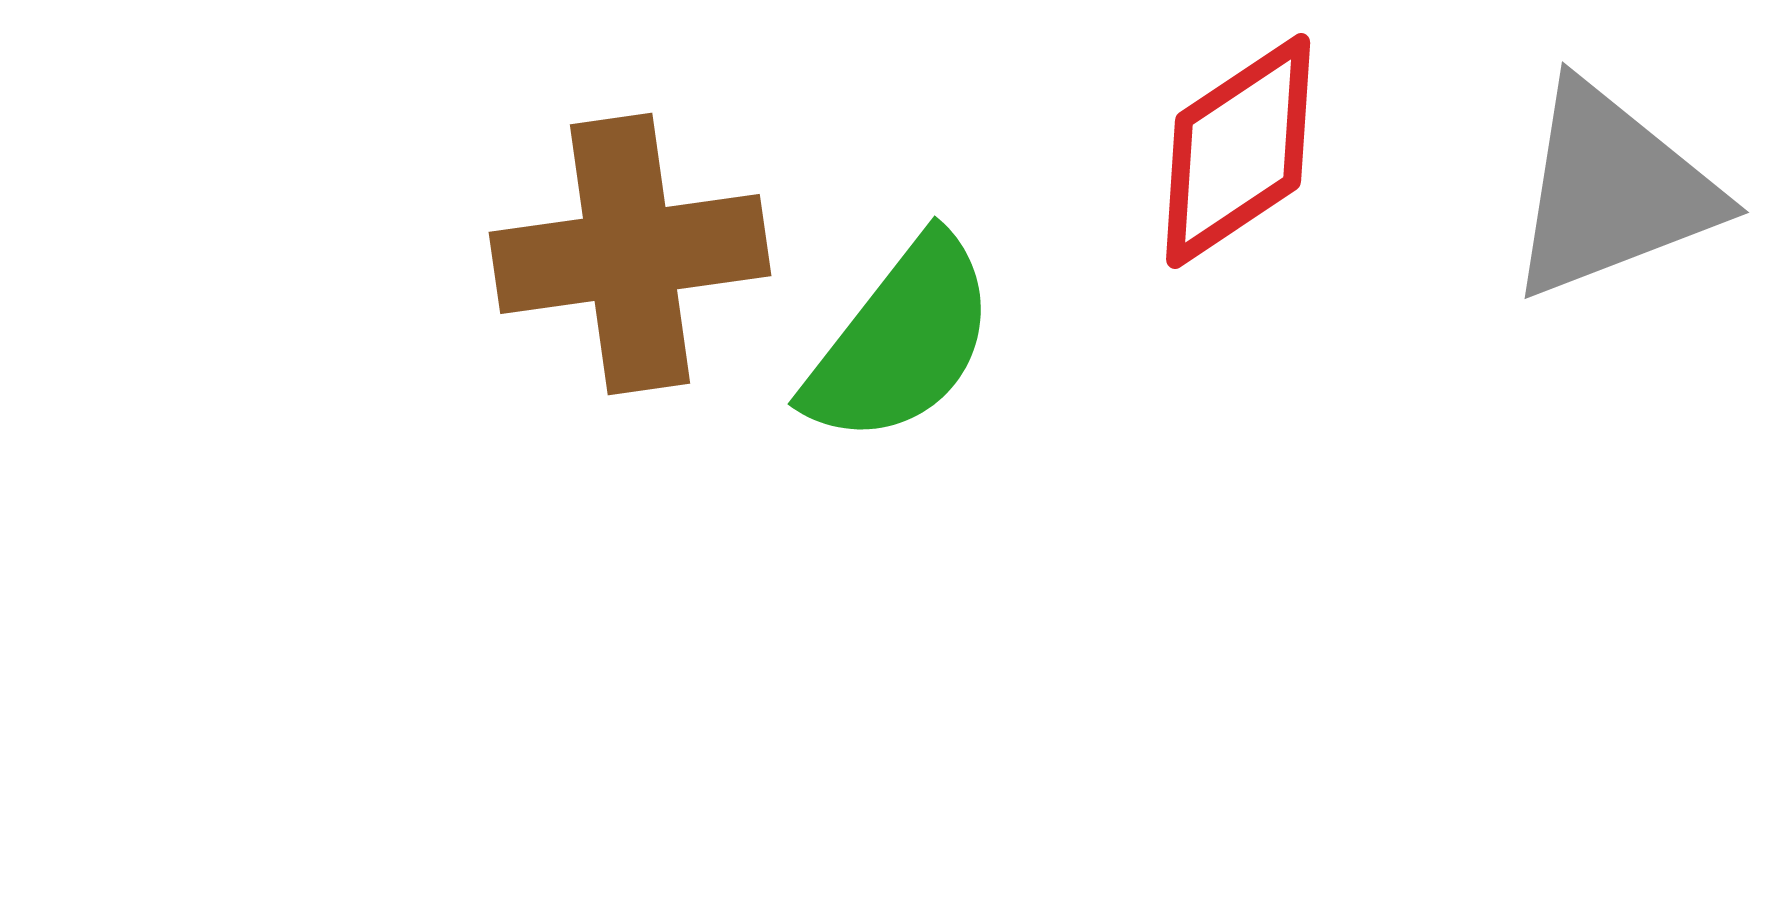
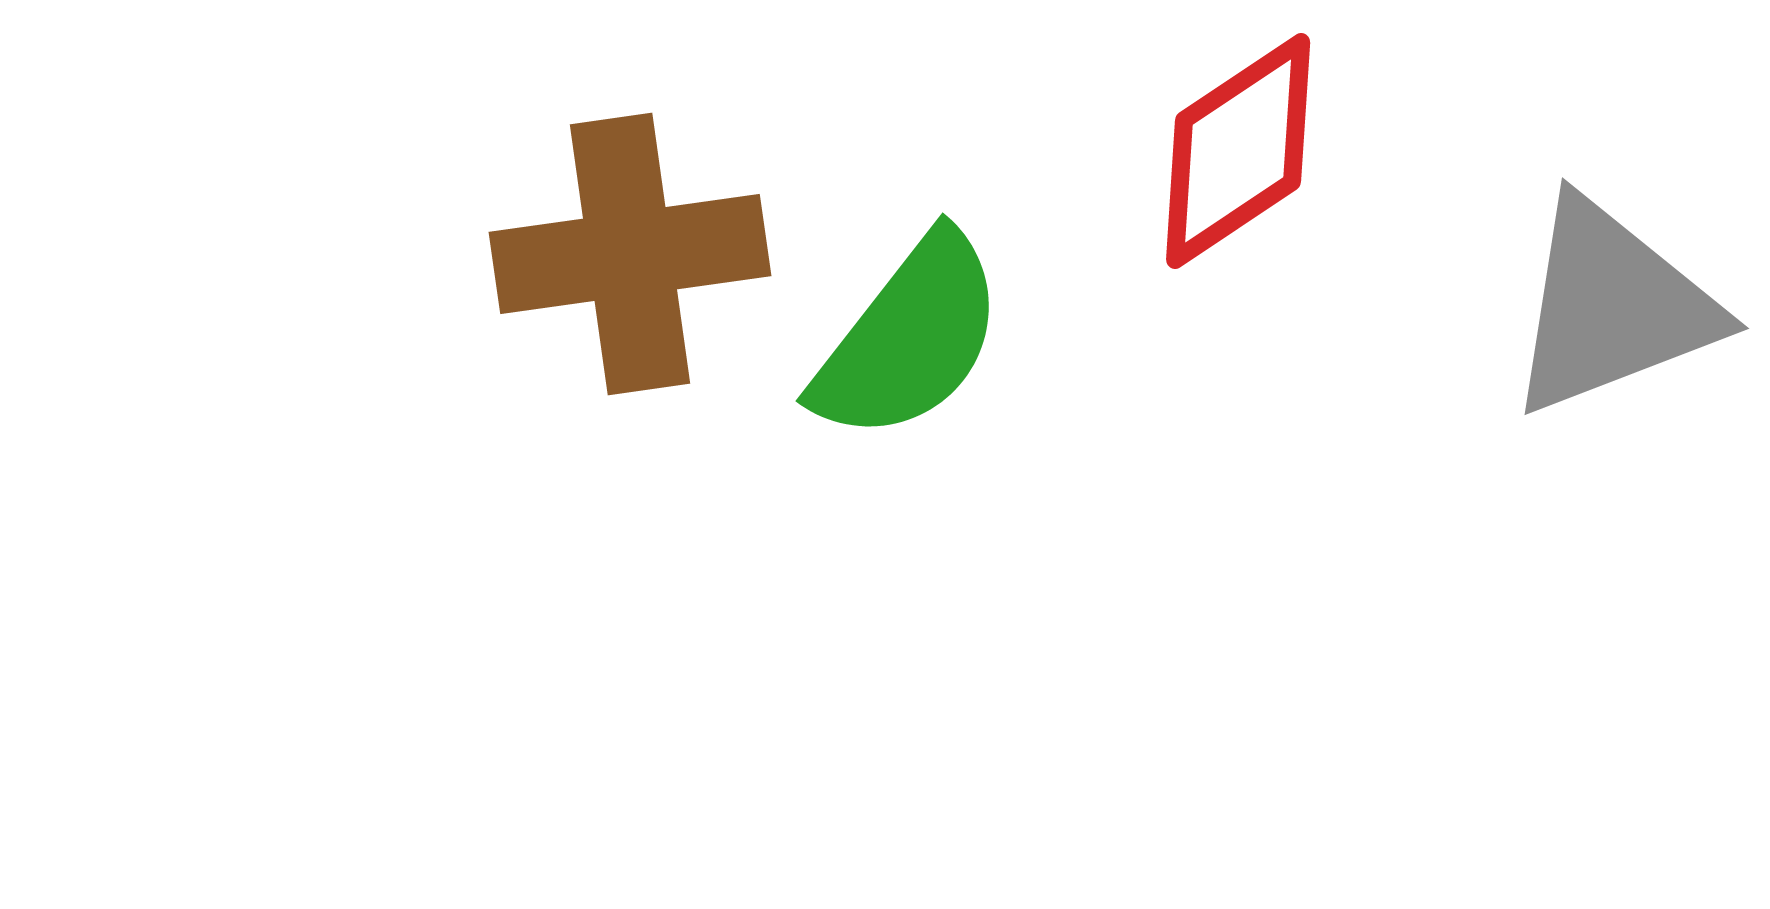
gray triangle: moved 116 px down
green semicircle: moved 8 px right, 3 px up
